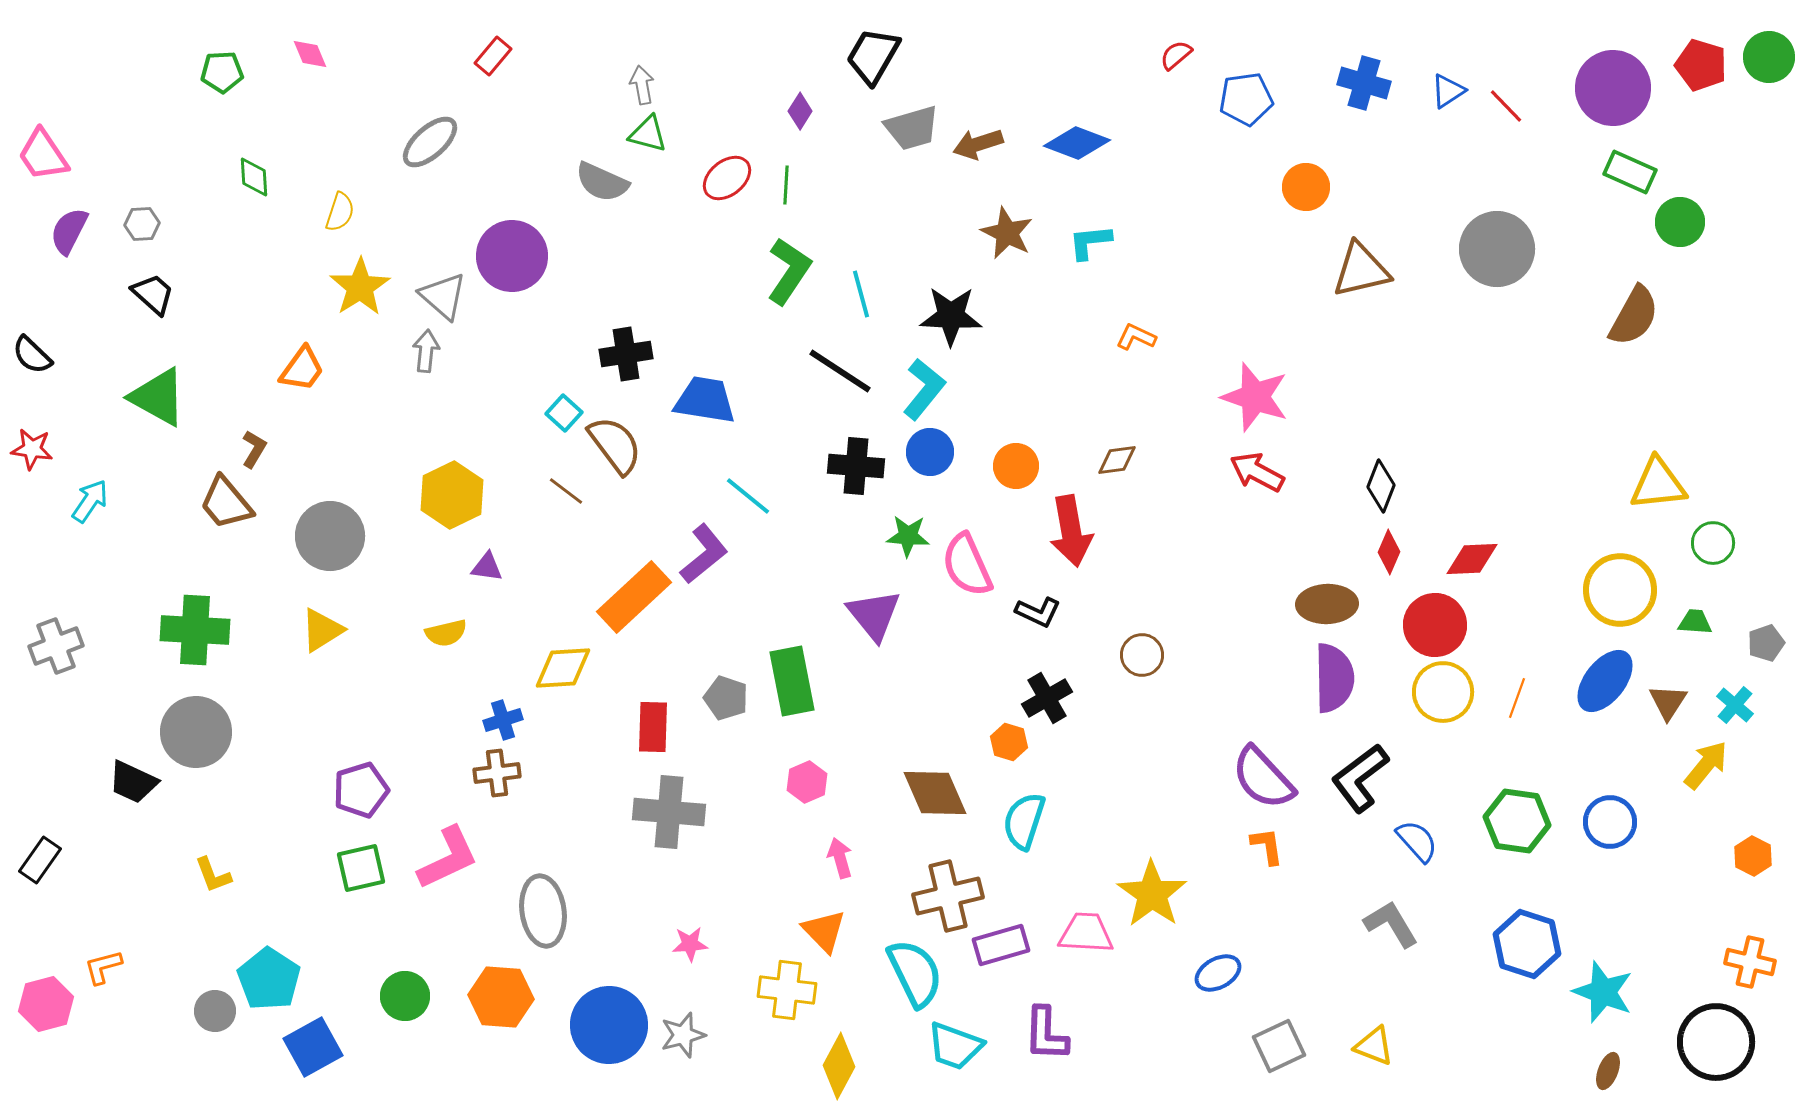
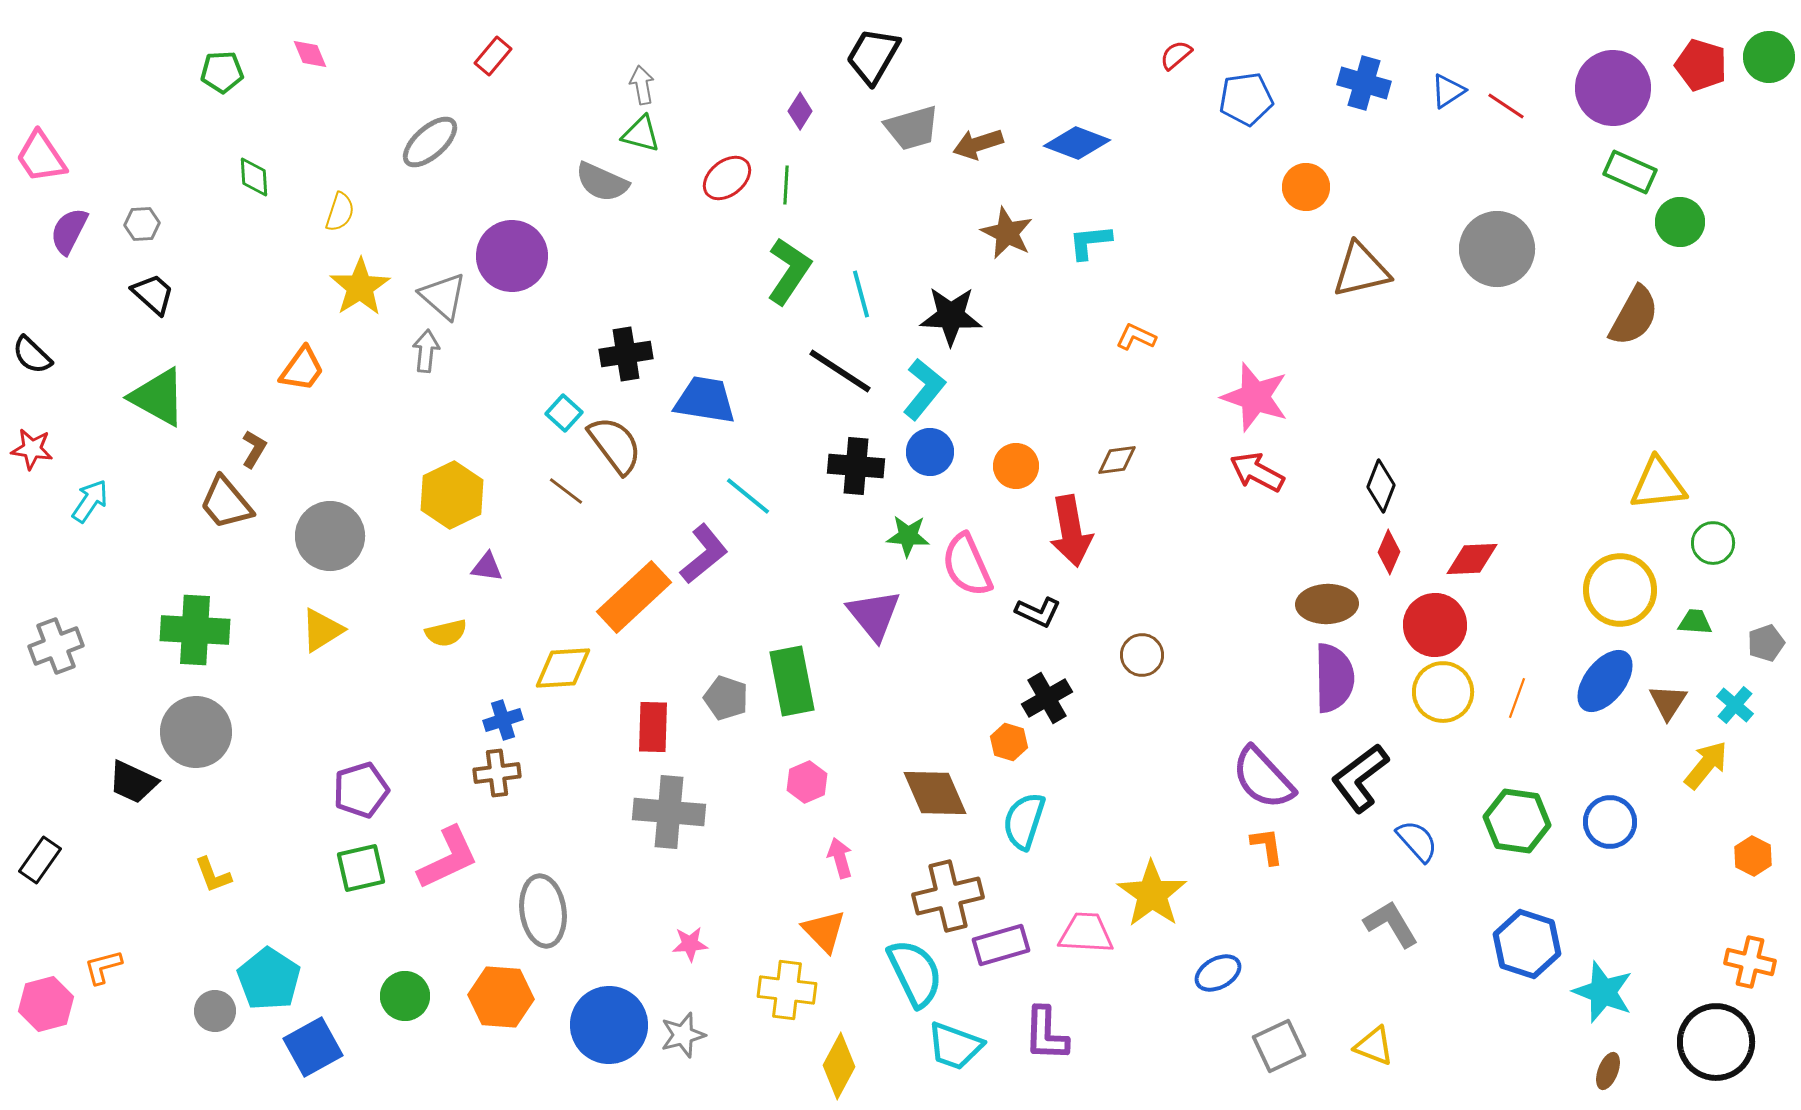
red line at (1506, 106): rotated 12 degrees counterclockwise
green triangle at (648, 134): moved 7 px left
pink trapezoid at (43, 155): moved 2 px left, 2 px down
